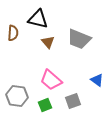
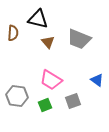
pink trapezoid: rotated 10 degrees counterclockwise
